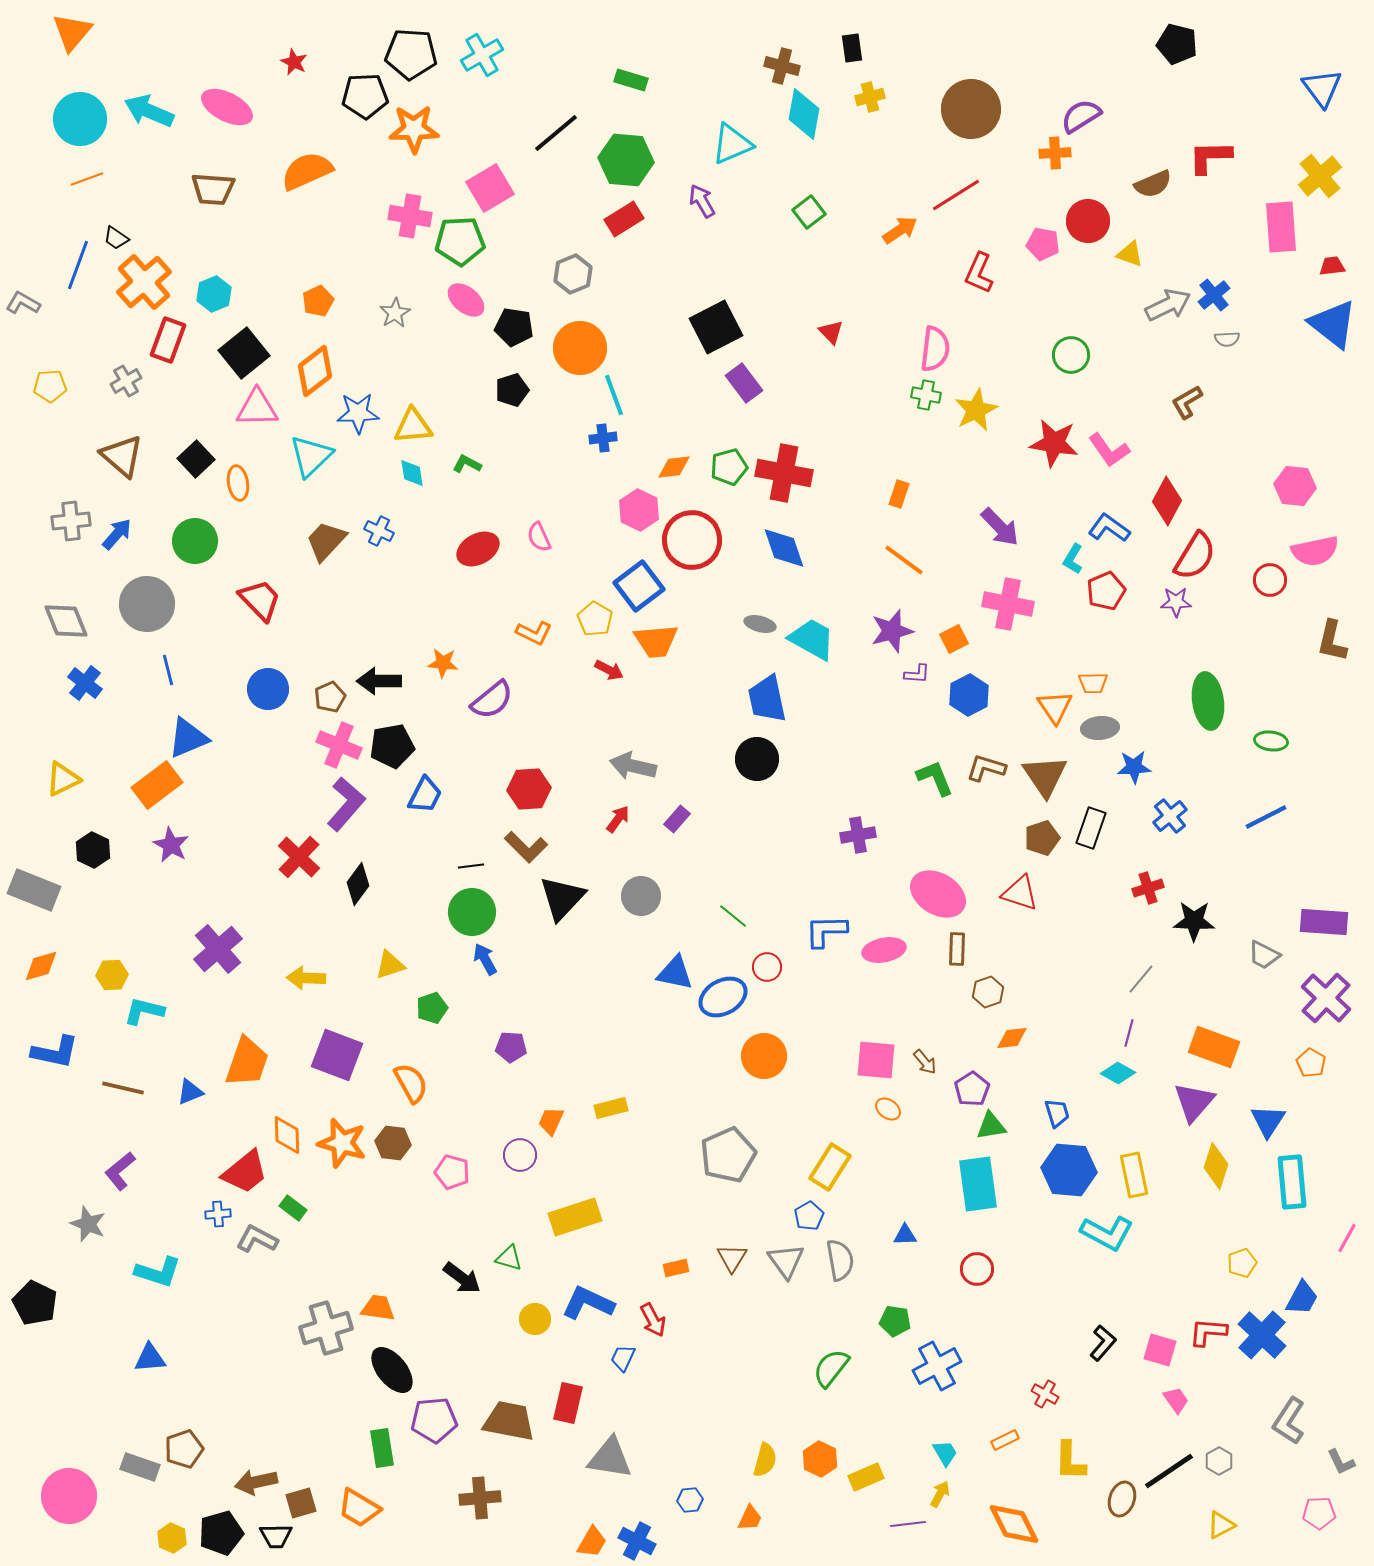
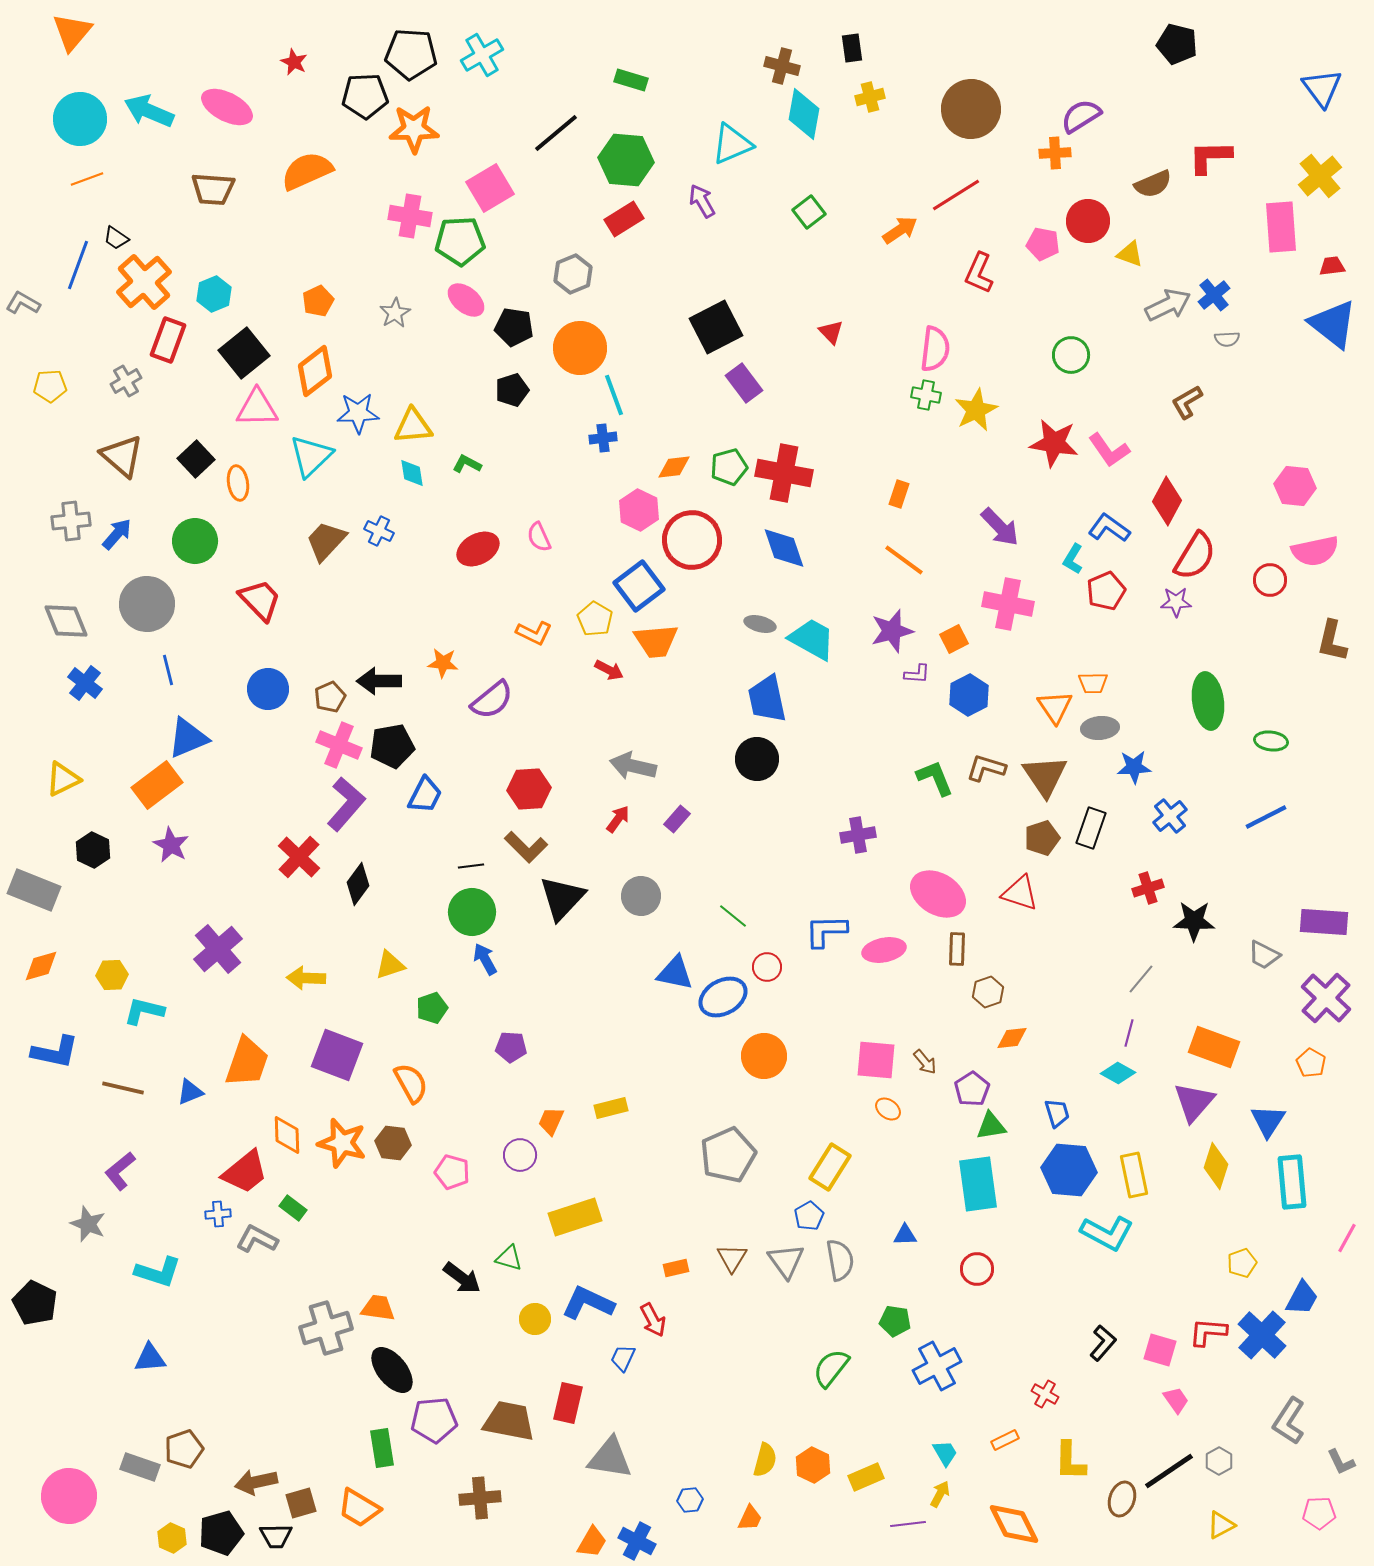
orange hexagon at (820, 1459): moved 7 px left, 6 px down
